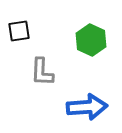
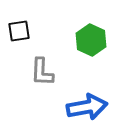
blue arrow: rotated 6 degrees counterclockwise
